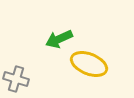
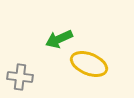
gray cross: moved 4 px right, 2 px up; rotated 10 degrees counterclockwise
